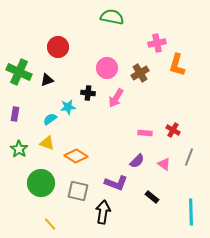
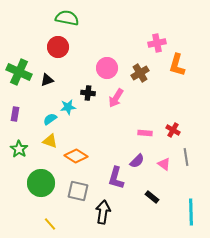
green semicircle: moved 45 px left, 1 px down
yellow triangle: moved 3 px right, 2 px up
gray line: moved 3 px left; rotated 30 degrees counterclockwise
purple L-shape: moved 5 px up; rotated 85 degrees clockwise
